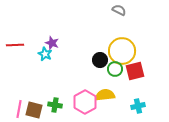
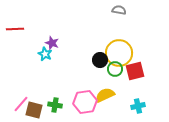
gray semicircle: rotated 16 degrees counterclockwise
red line: moved 16 px up
yellow circle: moved 3 px left, 2 px down
yellow semicircle: rotated 18 degrees counterclockwise
pink hexagon: rotated 20 degrees clockwise
pink line: moved 2 px right, 5 px up; rotated 30 degrees clockwise
